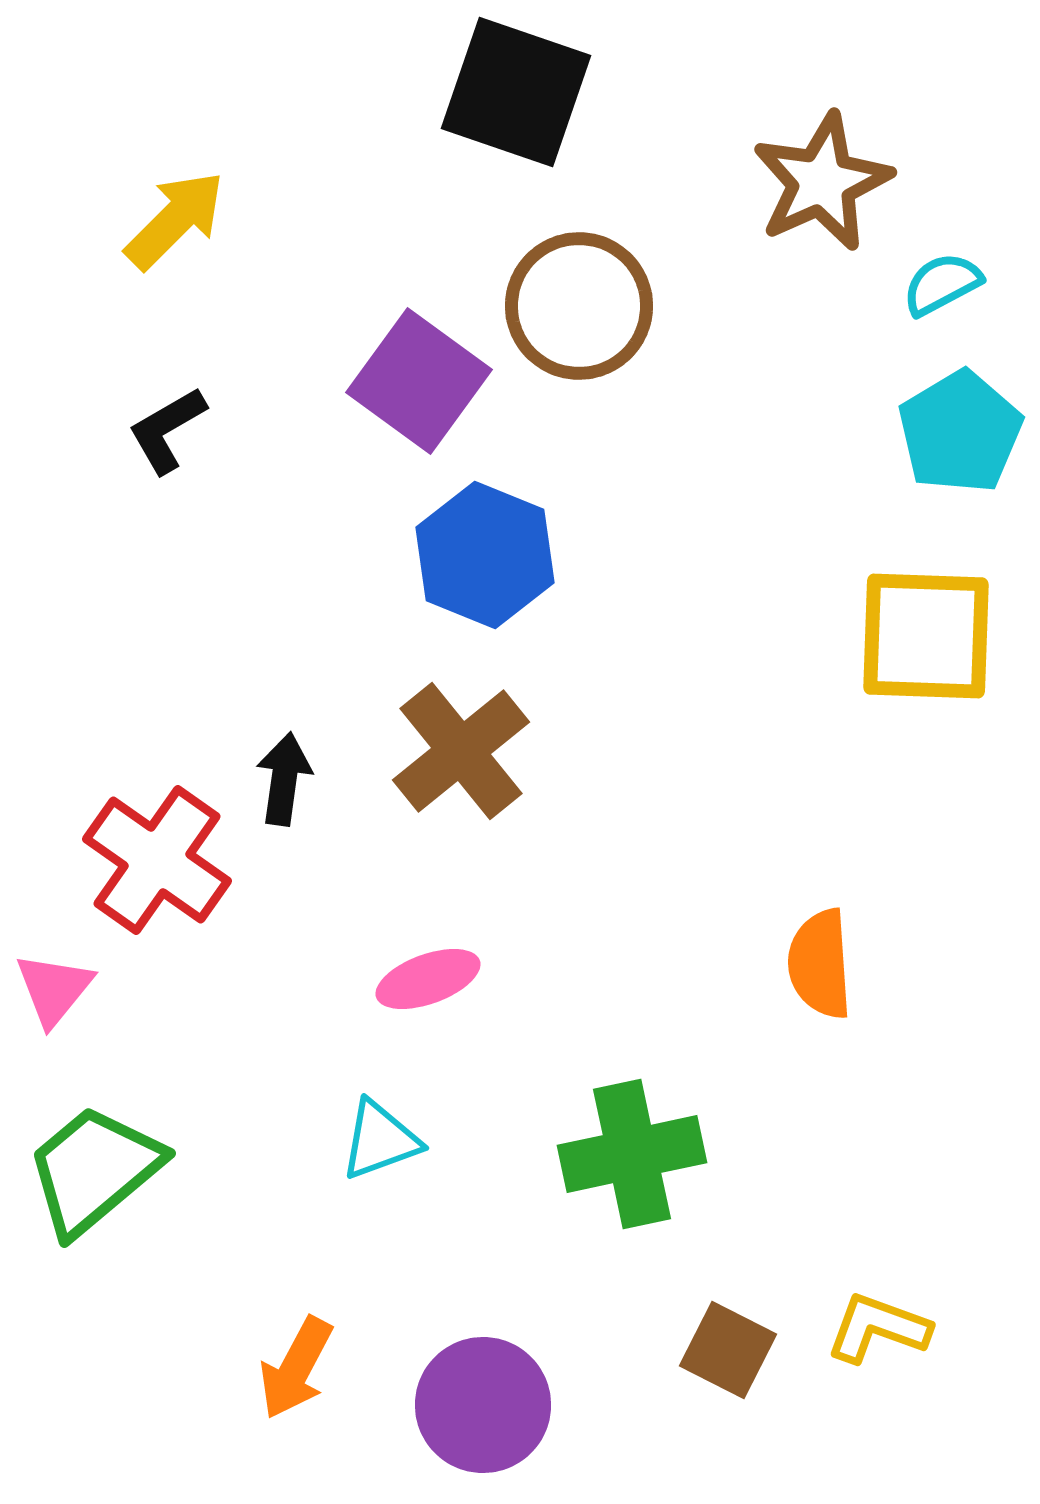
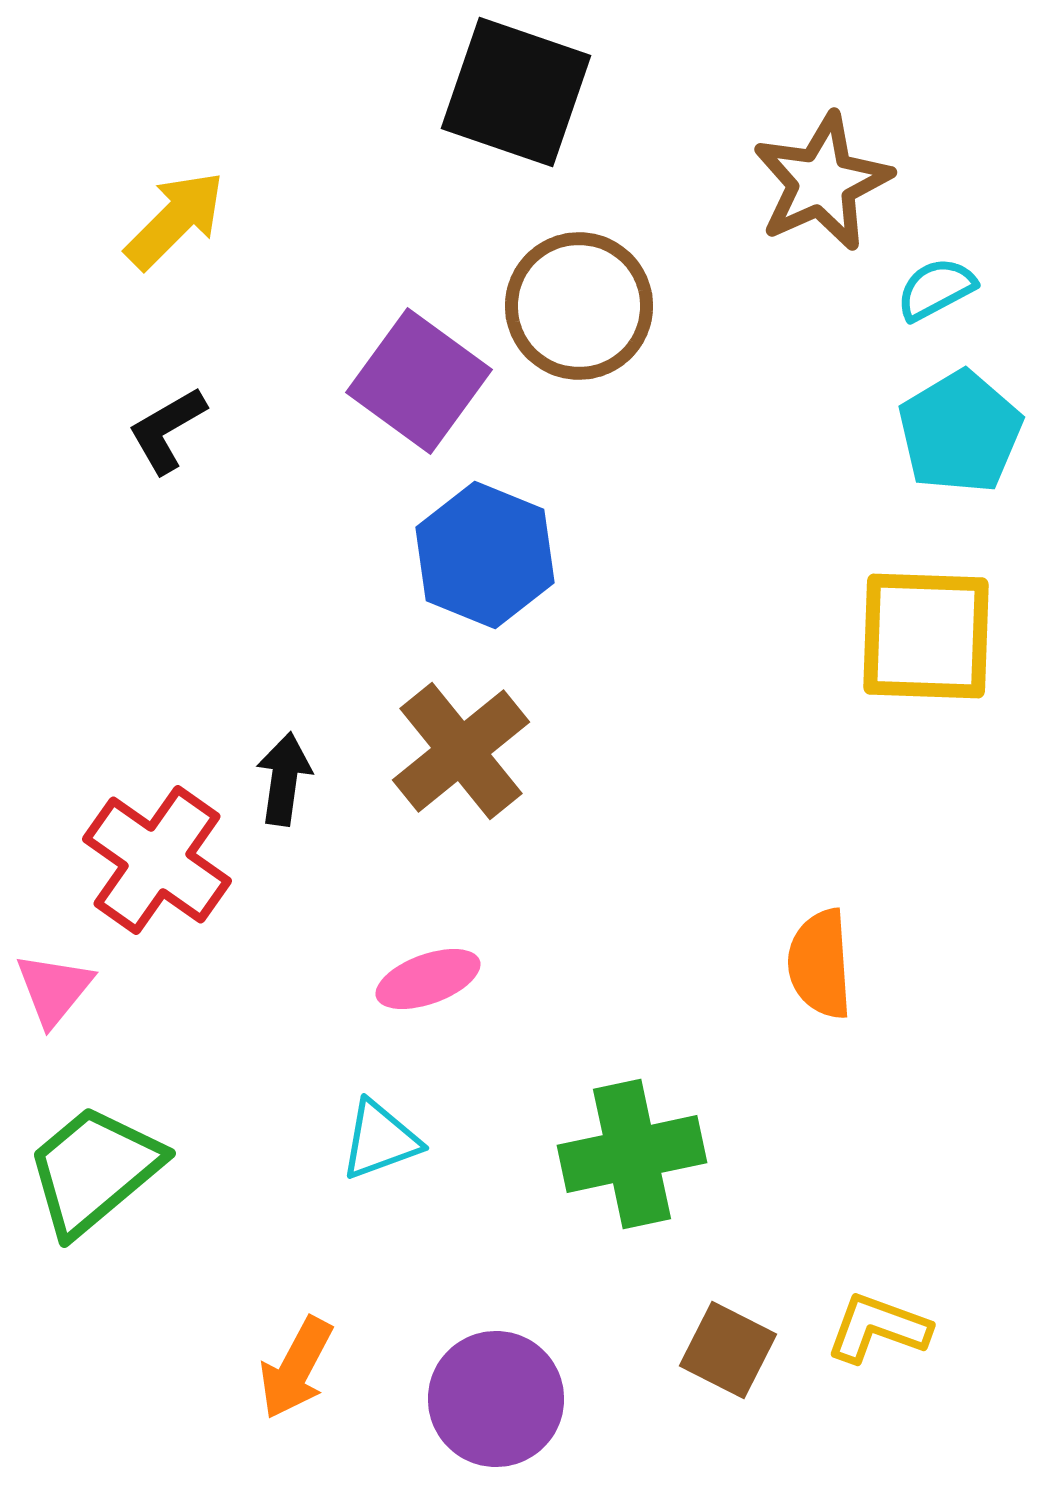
cyan semicircle: moved 6 px left, 5 px down
purple circle: moved 13 px right, 6 px up
